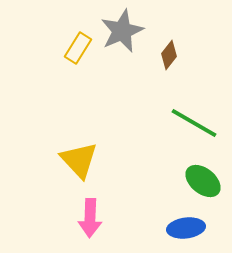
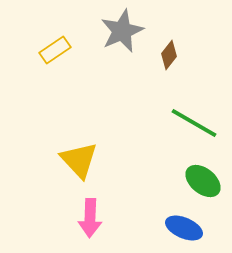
yellow rectangle: moved 23 px left, 2 px down; rotated 24 degrees clockwise
blue ellipse: moved 2 px left; rotated 30 degrees clockwise
